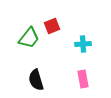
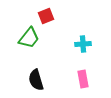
red square: moved 6 px left, 10 px up
